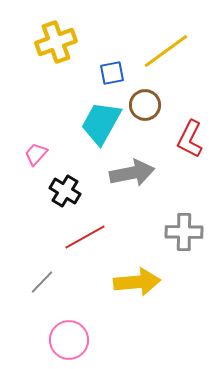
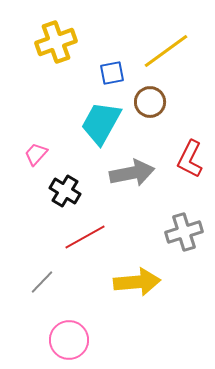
brown circle: moved 5 px right, 3 px up
red L-shape: moved 20 px down
gray cross: rotated 18 degrees counterclockwise
